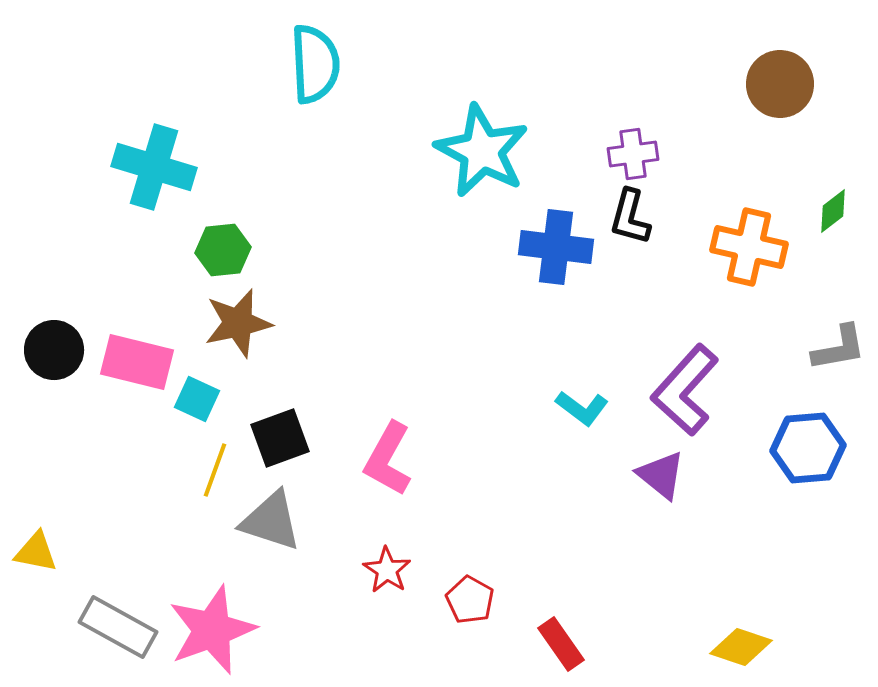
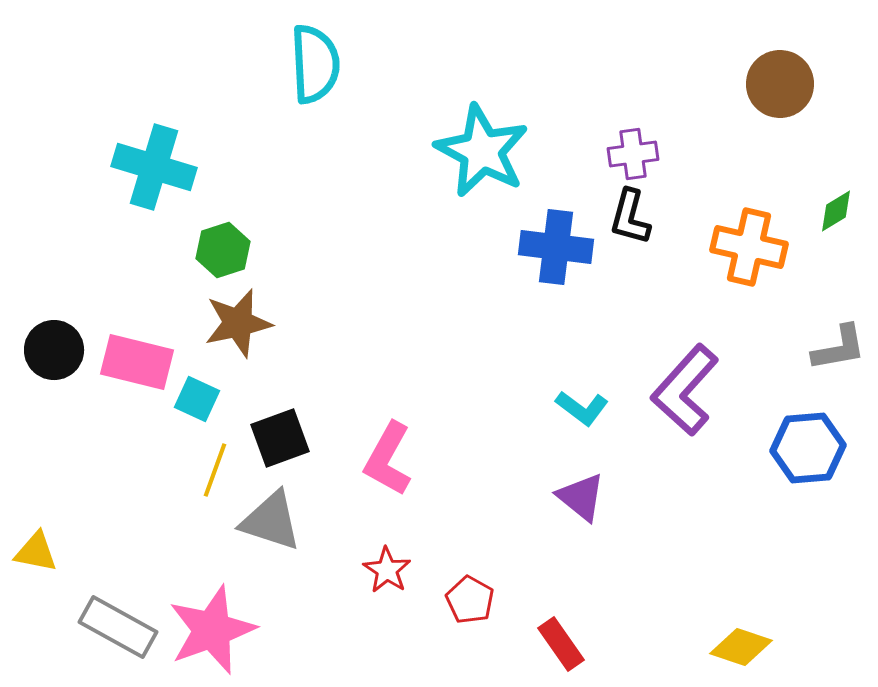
green diamond: moved 3 px right; rotated 6 degrees clockwise
green hexagon: rotated 12 degrees counterclockwise
purple triangle: moved 80 px left, 22 px down
